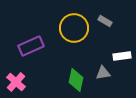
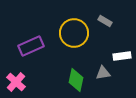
yellow circle: moved 5 px down
